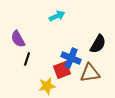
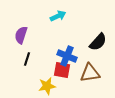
cyan arrow: moved 1 px right
purple semicircle: moved 3 px right, 4 px up; rotated 48 degrees clockwise
black semicircle: moved 2 px up; rotated 12 degrees clockwise
blue cross: moved 4 px left, 2 px up
red square: rotated 30 degrees clockwise
